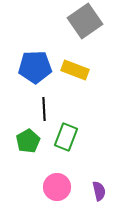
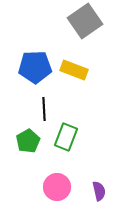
yellow rectangle: moved 1 px left
